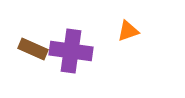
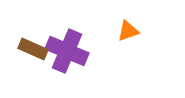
purple cross: moved 4 px left; rotated 15 degrees clockwise
